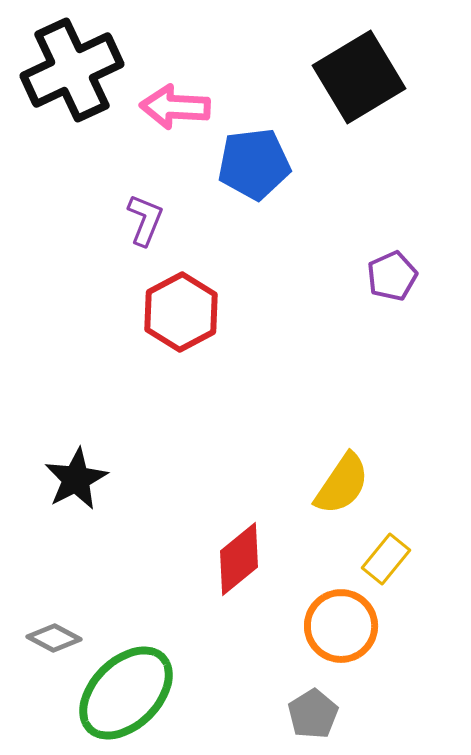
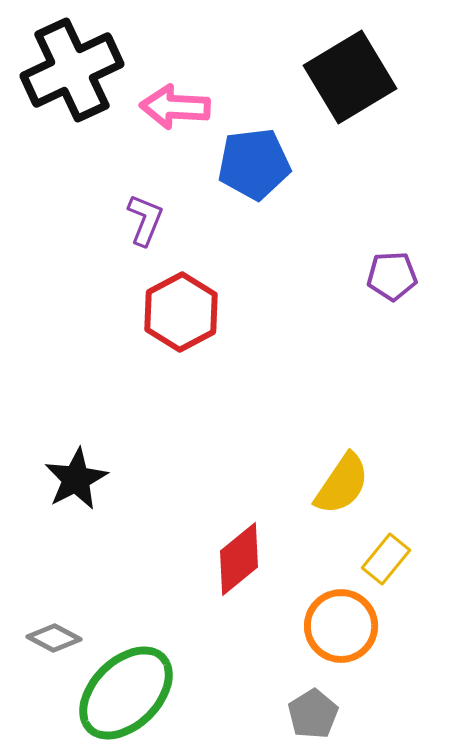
black square: moved 9 px left
purple pentagon: rotated 21 degrees clockwise
